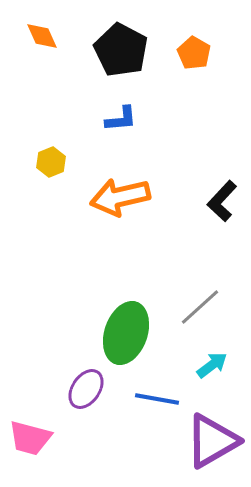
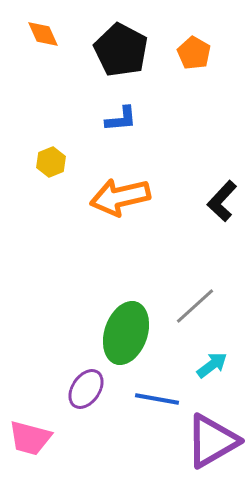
orange diamond: moved 1 px right, 2 px up
gray line: moved 5 px left, 1 px up
